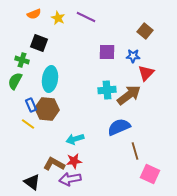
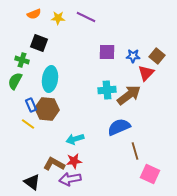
yellow star: rotated 24 degrees counterclockwise
brown square: moved 12 px right, 25 px down
